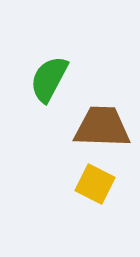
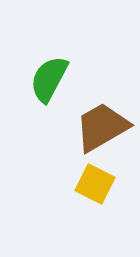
brown trapezoid: rotated 32 degrees counterclockwise
